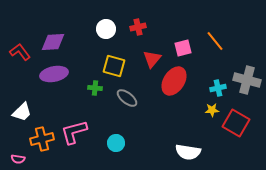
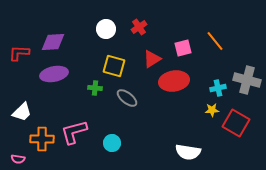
red cross: moved 1 px right; rotated 21 degrees counterclockwise
red L-shape: moved 1 px left, 1 px down; rotated 50 degrees counterclockwise
red triangle: rotated 18 degrees clockwise
red ellipse: rotated 48 degrees clockwise
orange cross: rotated 15 degrees clockwise
cyan circle: moved 4 px left
